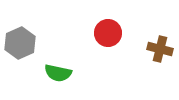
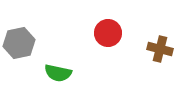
gray hexagon: moved 1 px left; rotated 12 degrees clockwise
